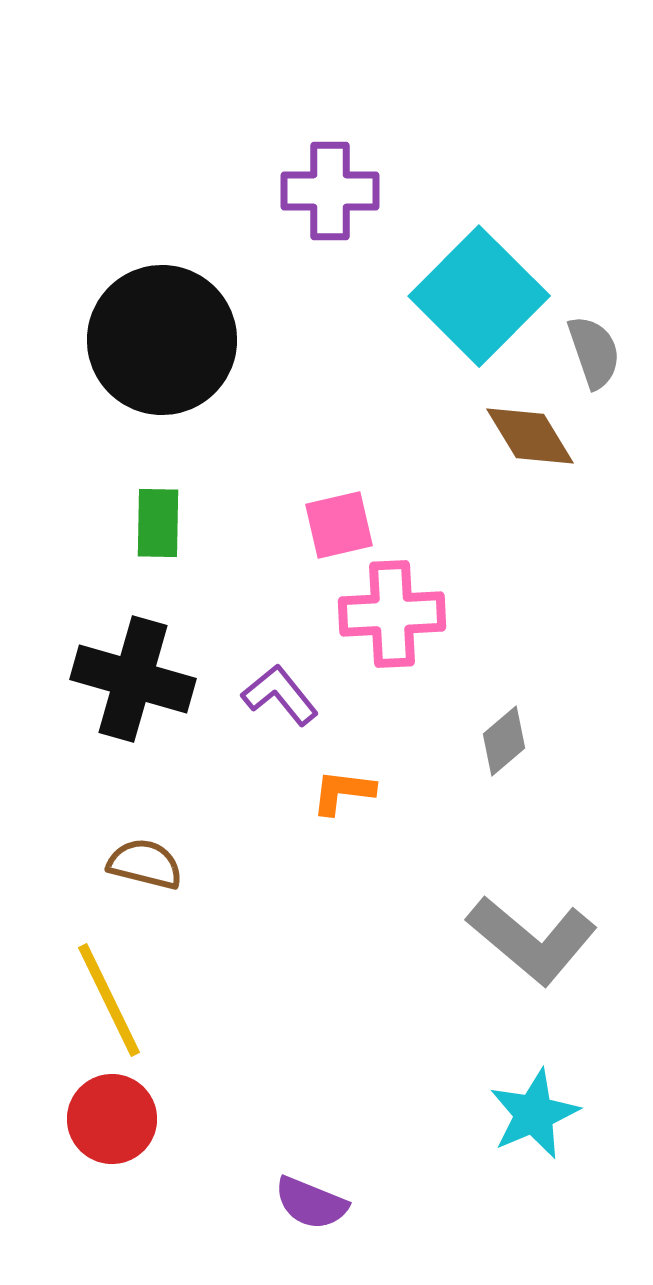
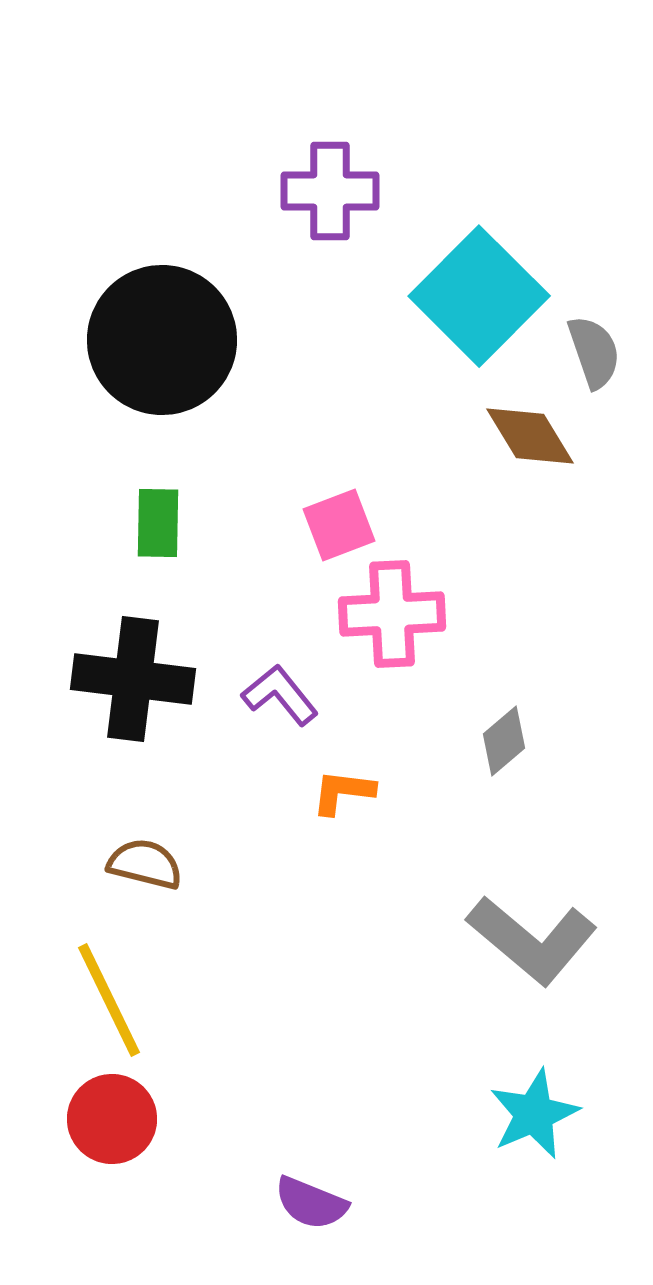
pink square: rotated 8 degrees counterclockwise
black cross: rotated 9 degrees counterclockwise
